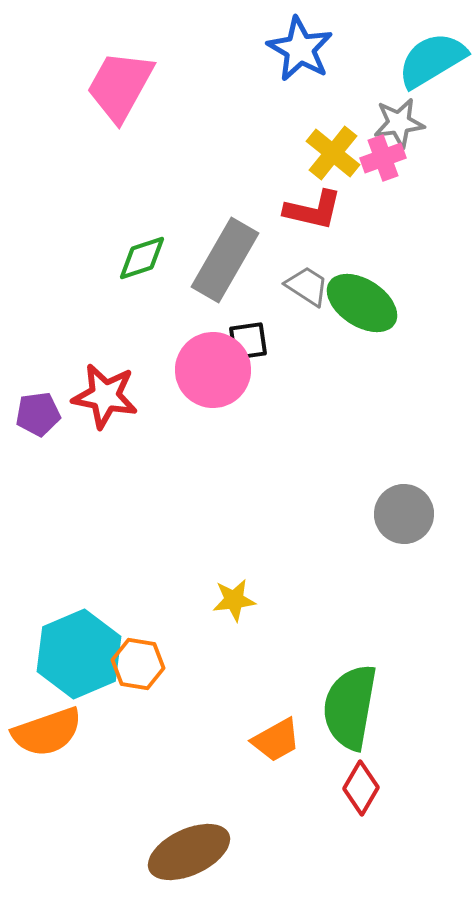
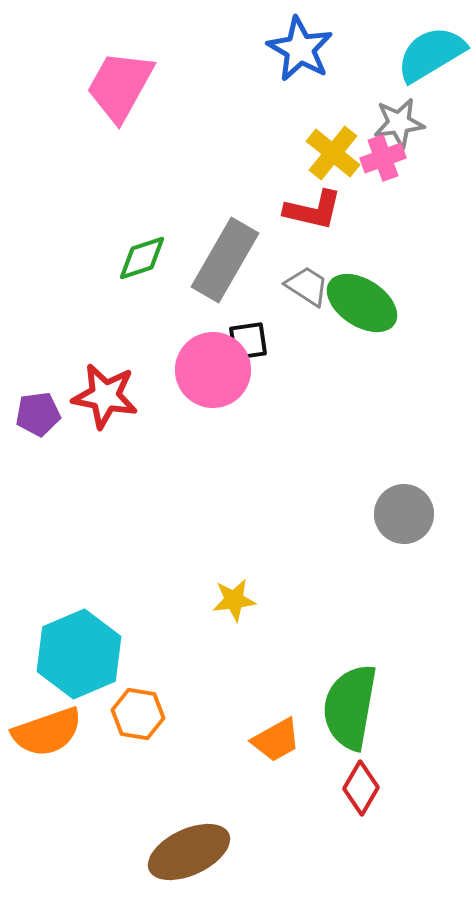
cyan semicircle: moved 1 px left, 6 px up
orange hexagon: moved 50 px down
